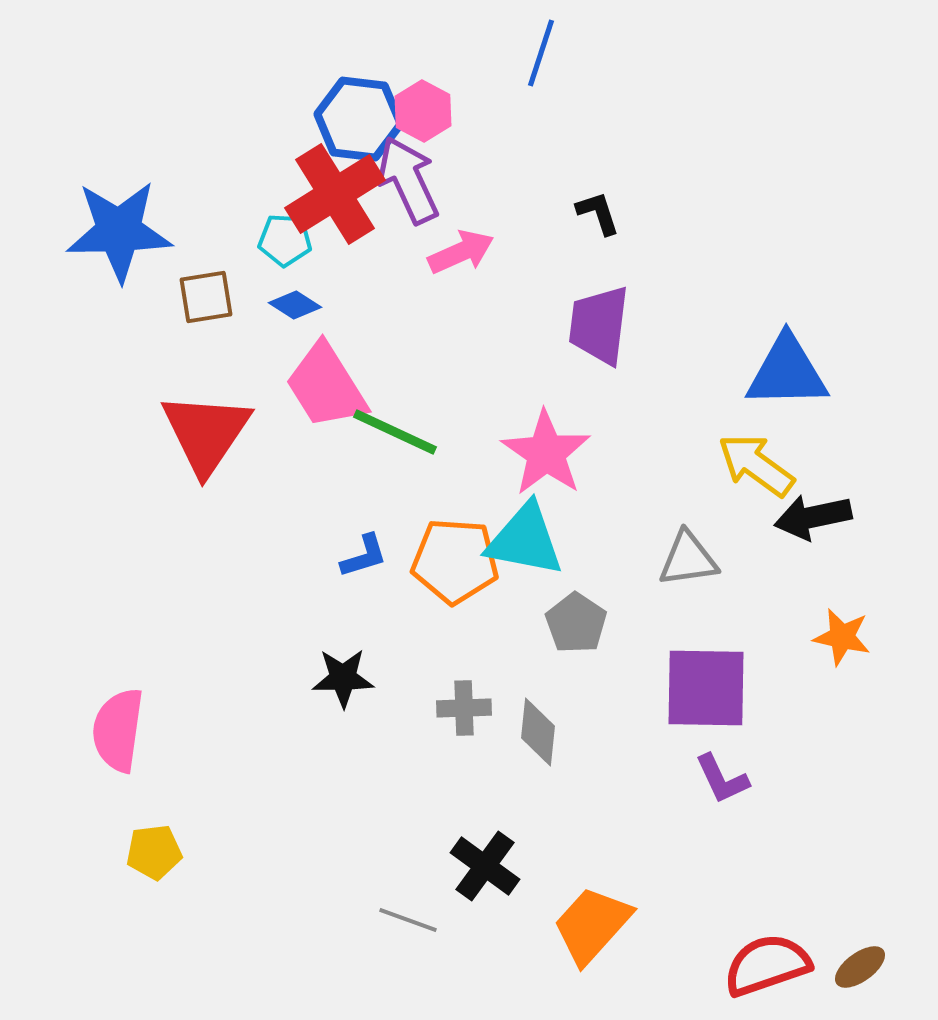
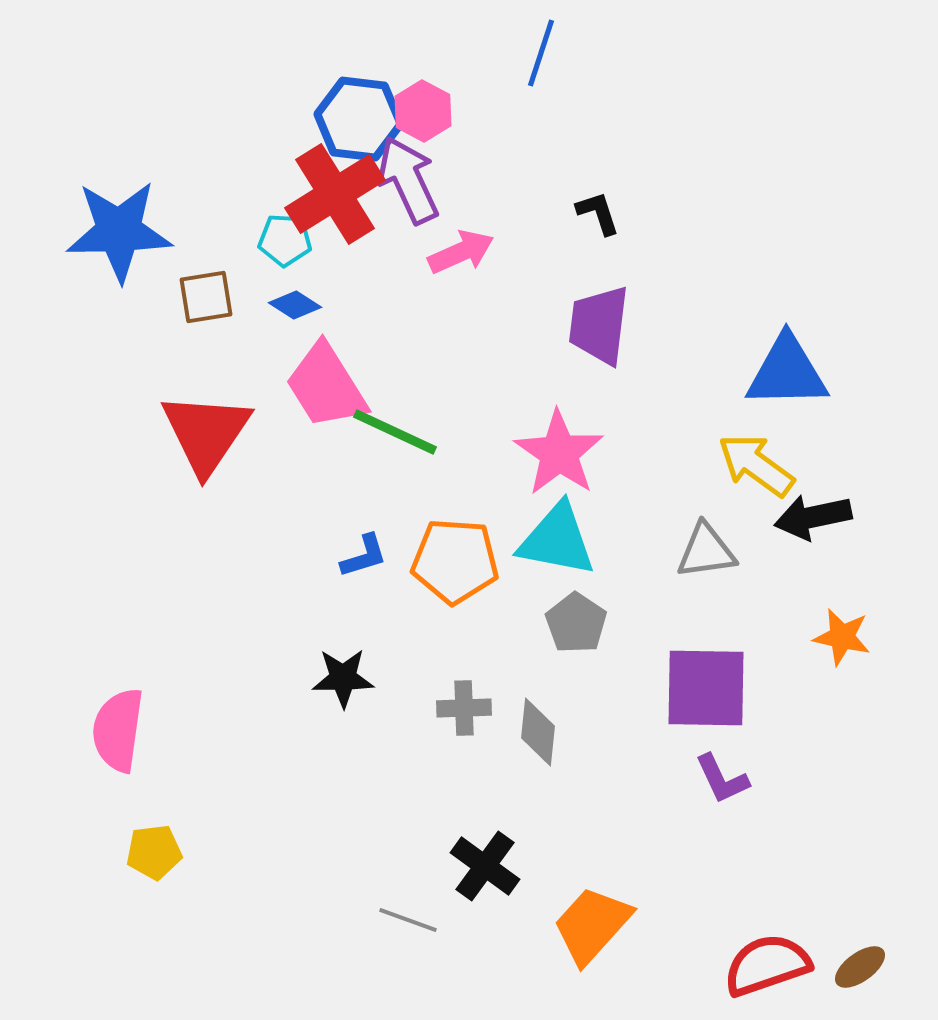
pink star: moved 13 px right
cyan triangle: moved 32 px right
gray triangle: moved 18 px right, 8 px up
